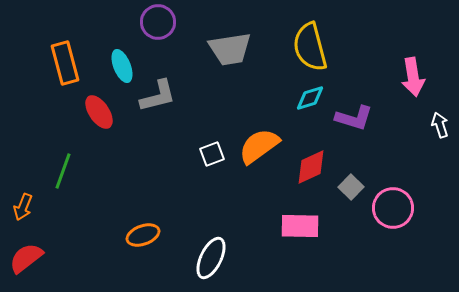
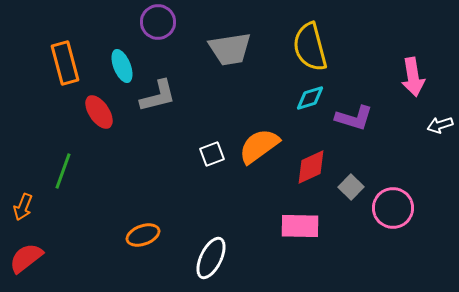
white arrow: rotated 90 degrees counterclockwise
